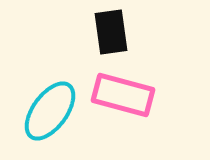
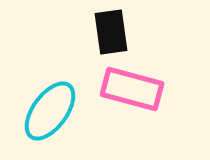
pink rectangle: moved 9 px right, 6 px up
